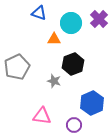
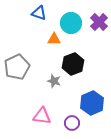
purple cross: moved 3 px down
purple circle: moved 2 px left, 2 px up
